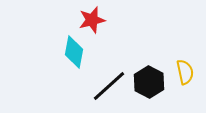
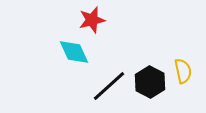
cyan diamond: rotated 36 degrees counterclockwise
yellow semicircle: moved 2 px left, 1 px up
black hexagon: moved 1 px right
